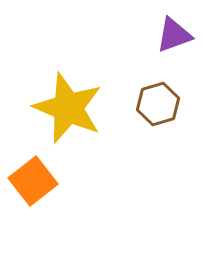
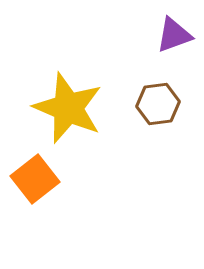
brown hexagon: rotated 9 degrees clockwise
orange square: moved 2 px right, 2 px up
